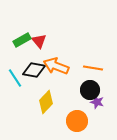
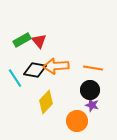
orange arrow: rotated 25 degrees counterclockwise
black diamond: moved 1 px right
purple star: moved 5 px left, 3 px down
